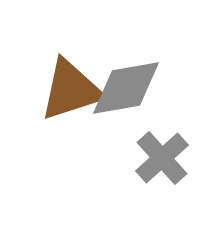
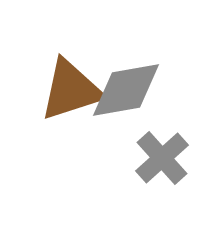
gray diamond: moved 2 px down
